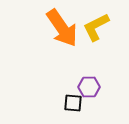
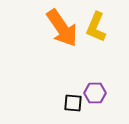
yellow L-shape: rotated 40 degrees counterclockwise
purple hexagon: moved 6 px right, 6 px down
